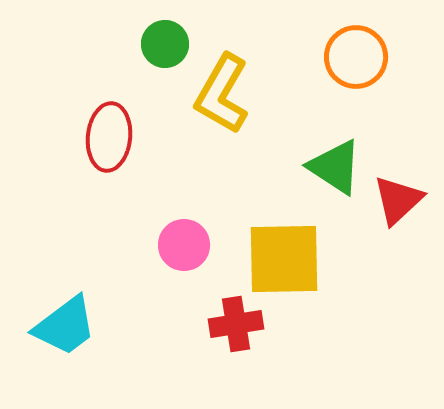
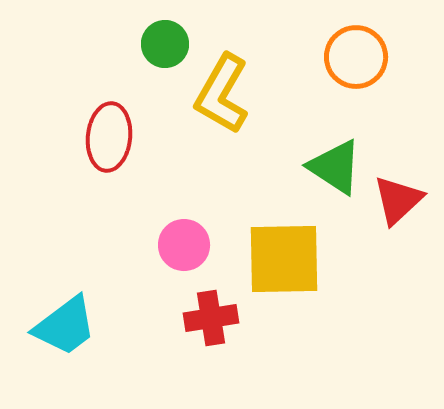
red cross: moved 25 px left, 6 px up
